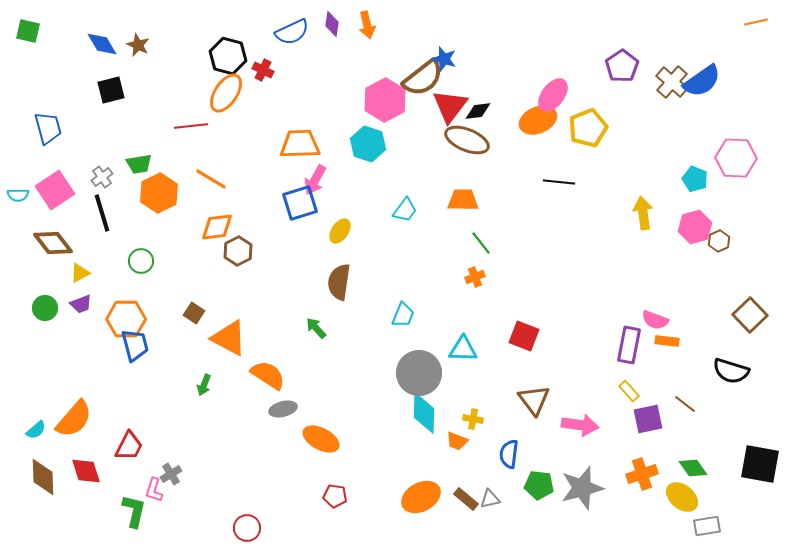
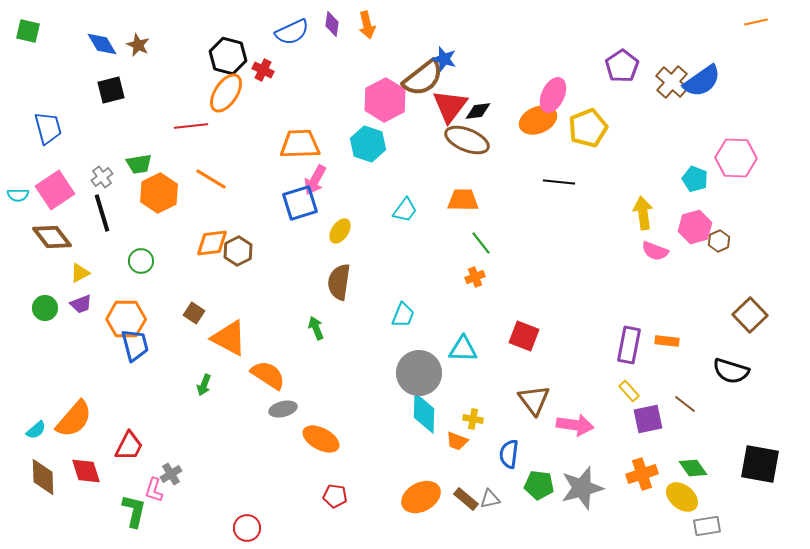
pink ellipse at (553, 95): rotated 12 degrees counterclockwise
orange diamond at (217, 227): moved 5 px left, 16 px down
brown diamond at (53, 243): moved 1 px left, 6 px up
pink semicircle at (655, 320): moved 69 px up
green arrow at (316, 328): rotated 20 degrees clockwise
pink arrow at (580, 425): moved 5 px left
